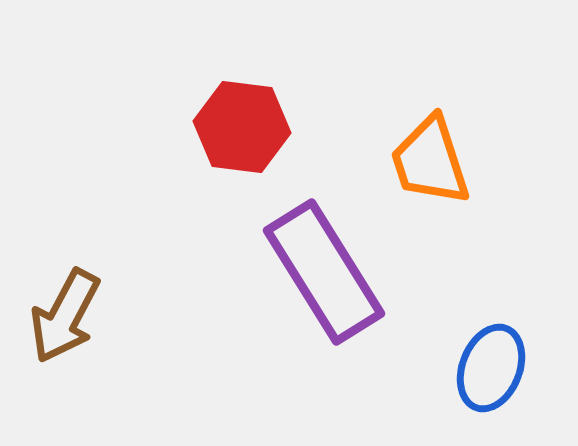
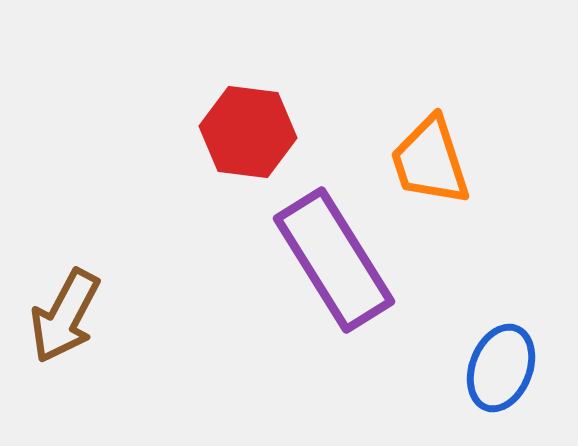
red hexagon: moved 6 px right, 5 px down
purple rectangle: moved 10 px right, 12 px up
blue ellipse: moved 10 px right
